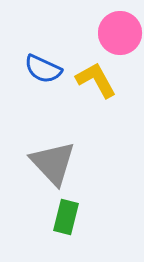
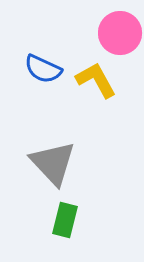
green rectangle: moved 1 px left, 3 px down
